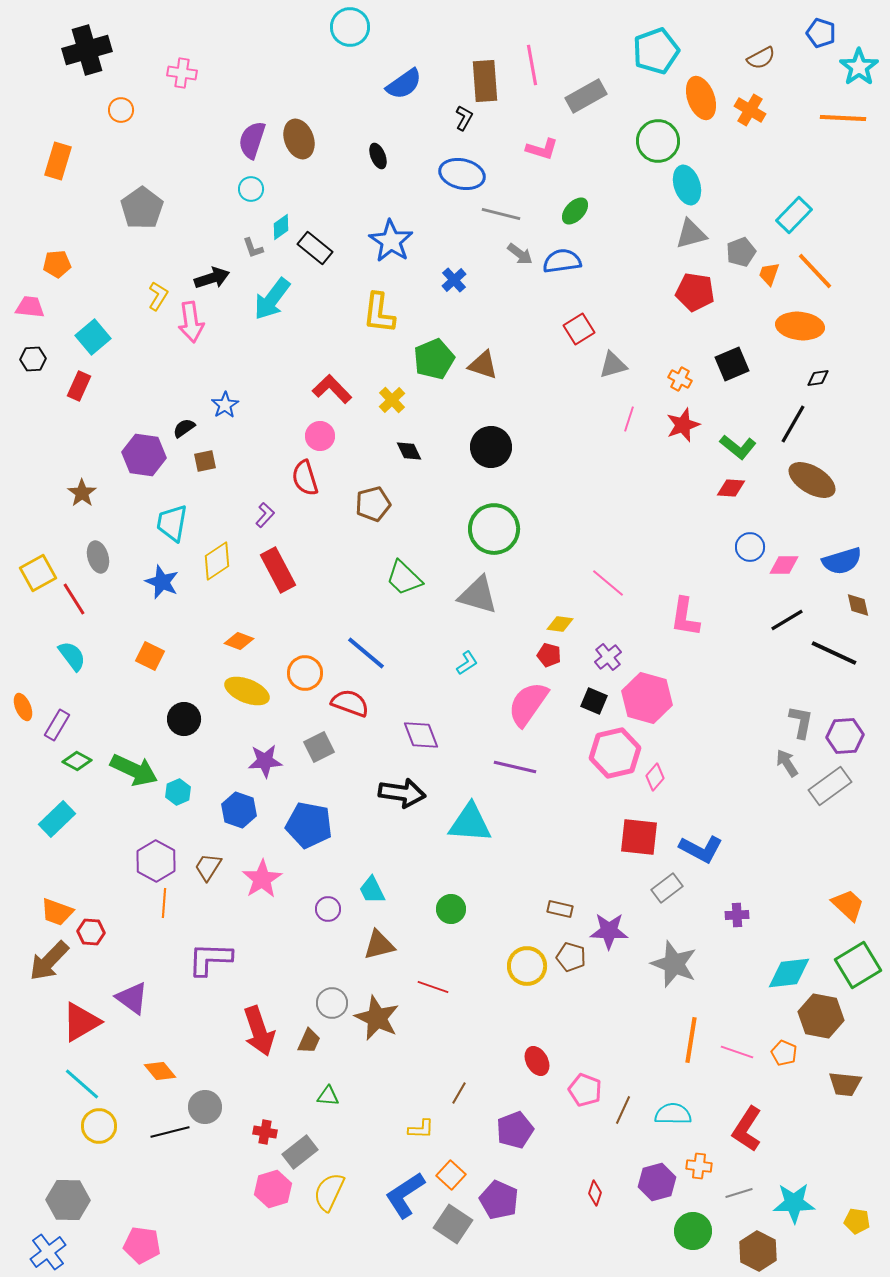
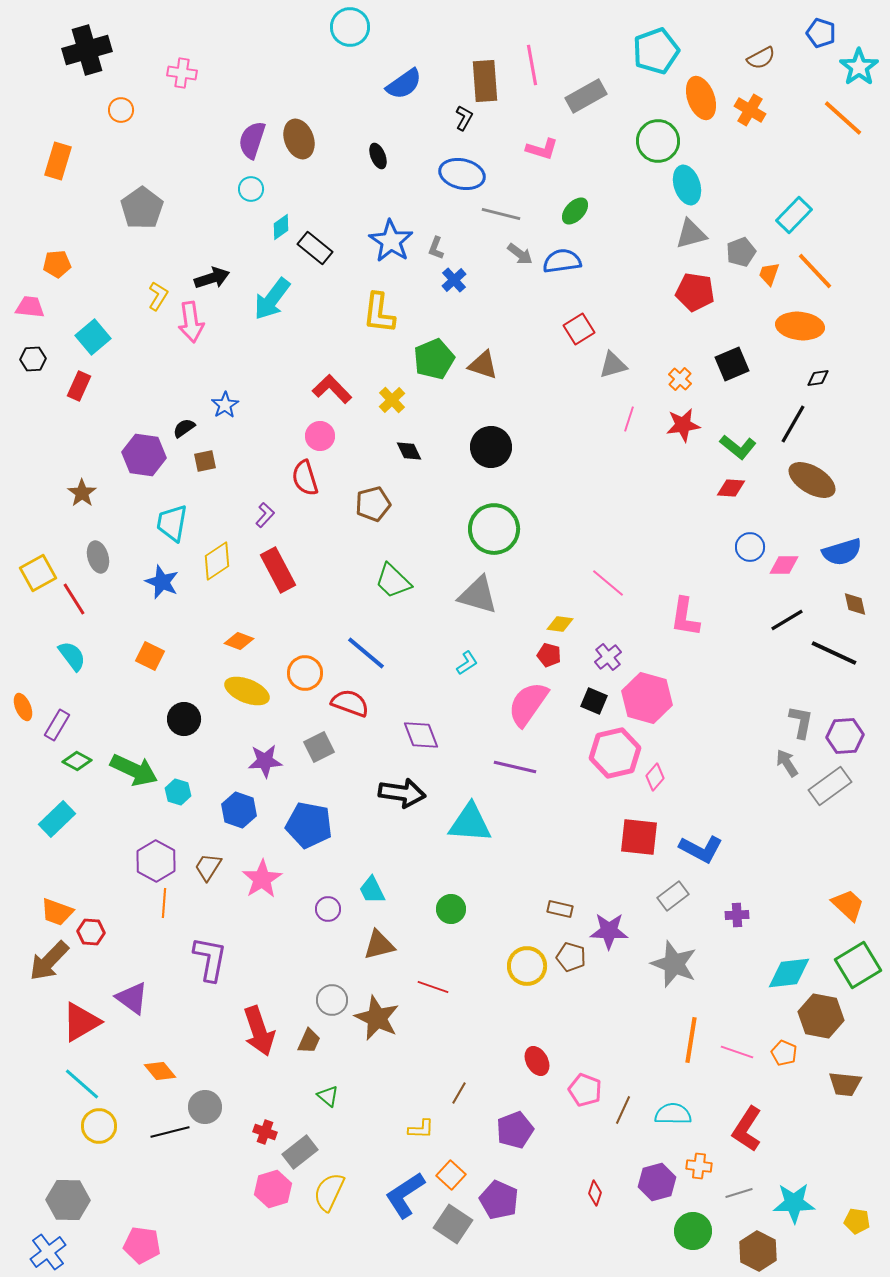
orange line at (843, 118): rotated 39 degrees clockwise
gray L-shape at (253, 248): moved 183 px right; rotated 40 degrees clockwise
orange cross at (680, 379): rotated 15 degrees clockwise
red star at (683, 425): rotated 12 degrees clockwise
blue semicircle at (842, 561): moved 9 px up
green trapezoid at (404, 578): moved 11 px left, 3 px down
brown diamond at (858, 605): moved 3 px left, 1 px up
cyan hexagon at (178, 792): rotated 20 degrees counterclockwise
gray rectangle at (667, 888): moved 6 px right, 8 px down
purple L-shape at (210, 959): rotated 99 degrees clockwise
gray circle at (332, 1003): moved 3 px up
green triangle at (328, 1096): rotated 35 degrees clockwise
red cross at (265, 1132): rotated 10 degrees clockwise
